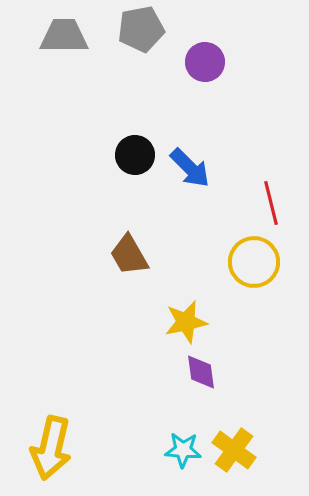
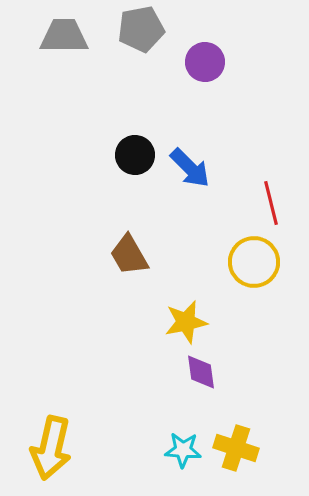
yellow cross: moved 2 px right, 2 px up; rotated 18 degrees counterclockwise
